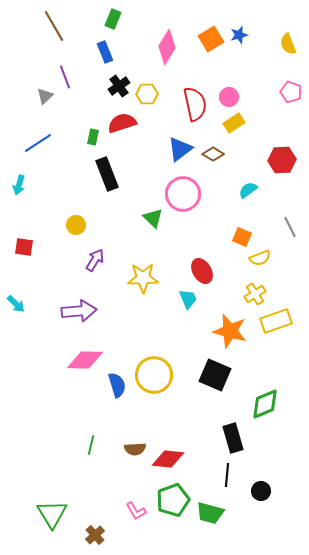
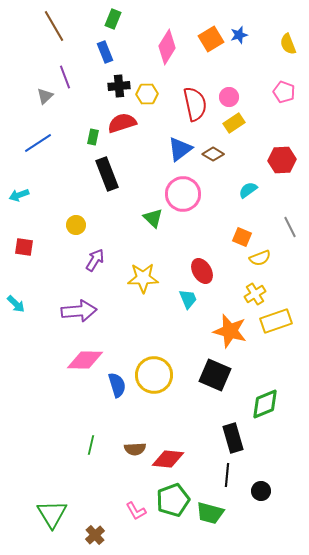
black cross at (119, 86): rotated 30 degrees clockwise
pink pentagon at (291, 92): moved 7 px left
cyan arrow at (19, 185): moved 10 px down; rotated 54 degrees clockwise
